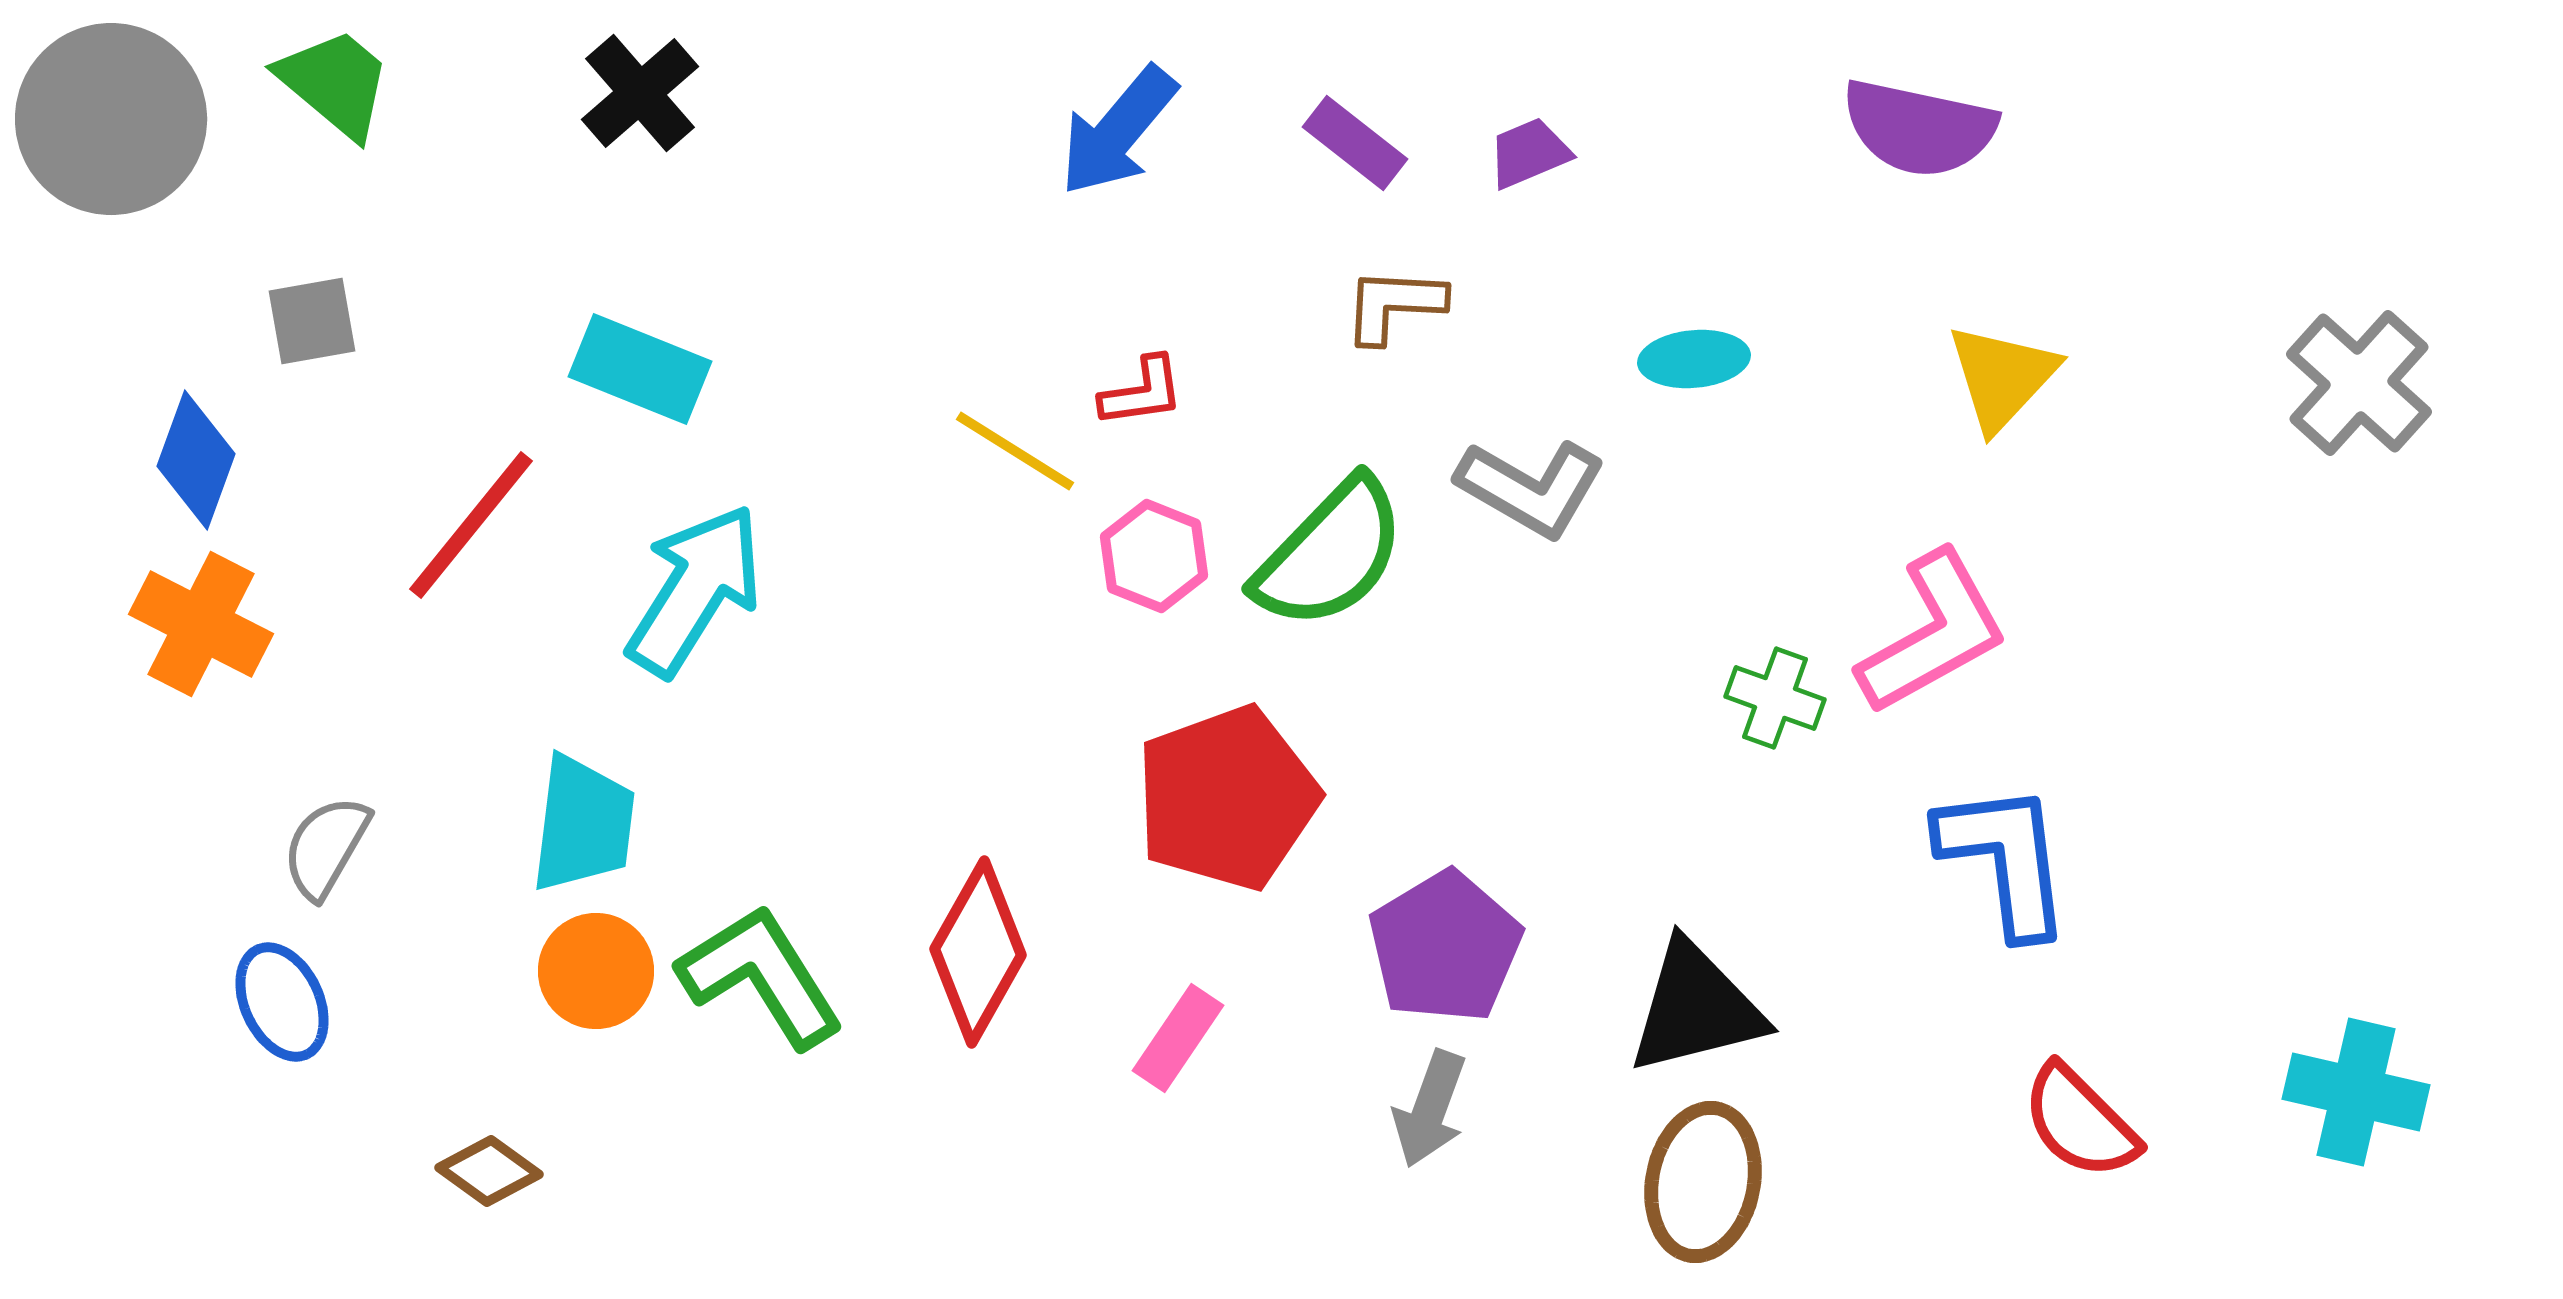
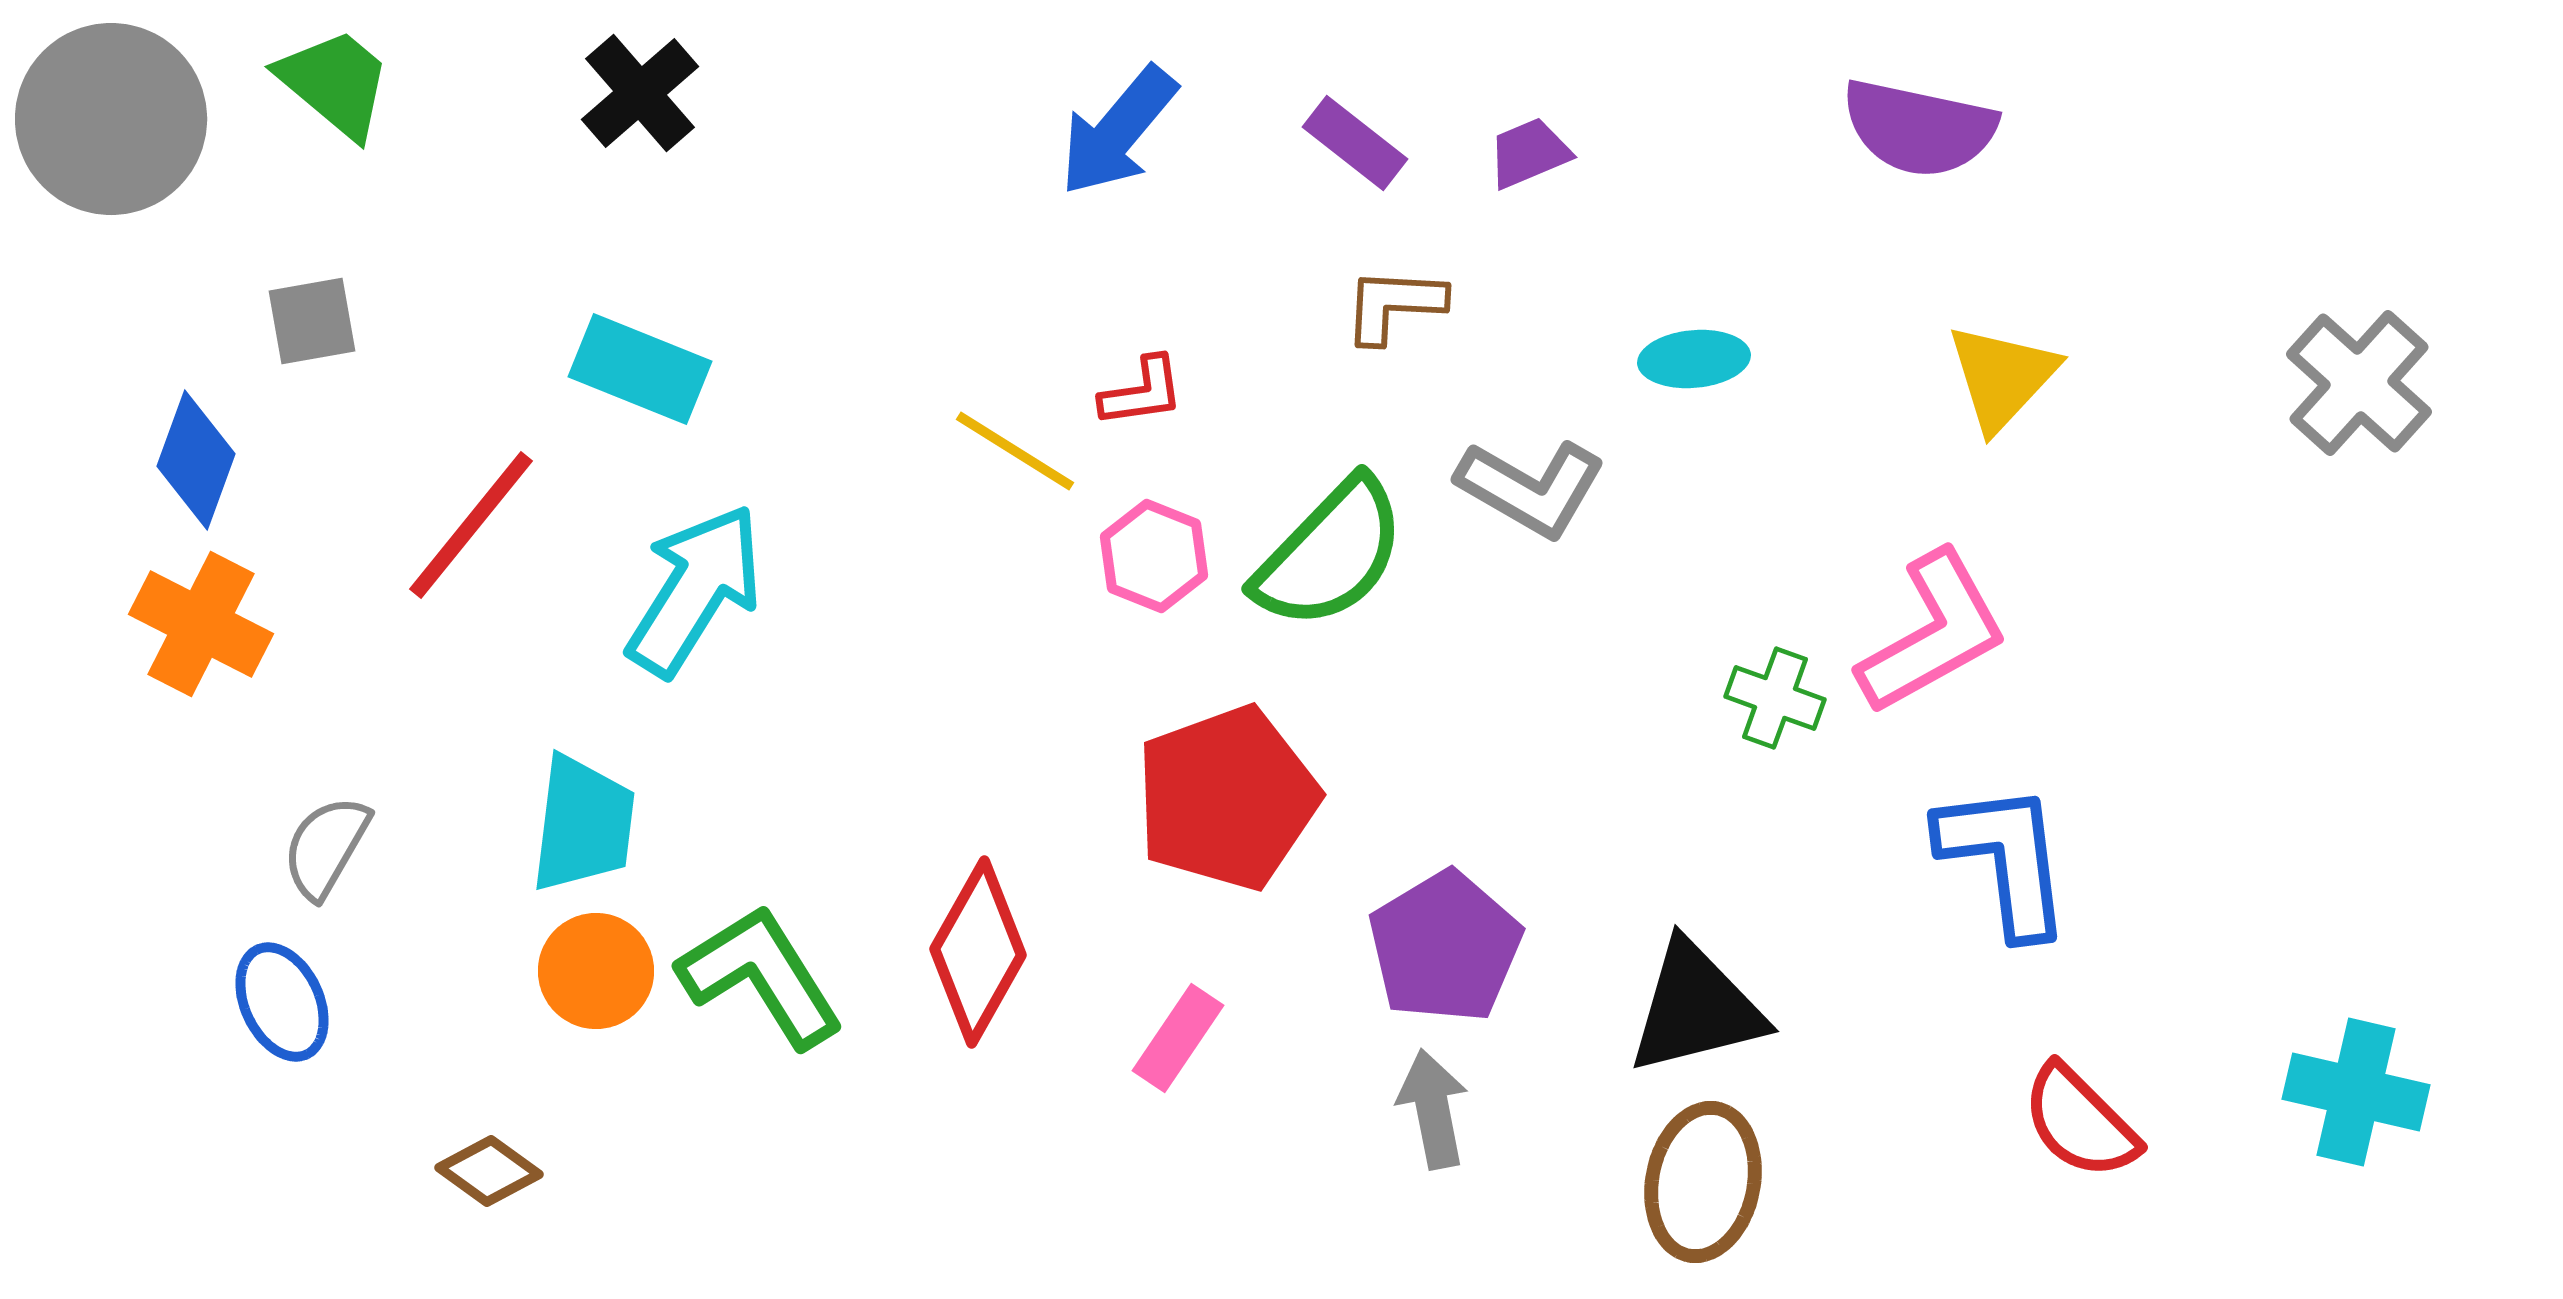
gray arrow: moved 3 px right; rotated 149 degrees clockwise
